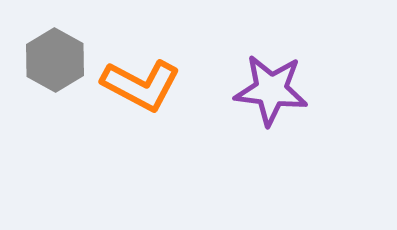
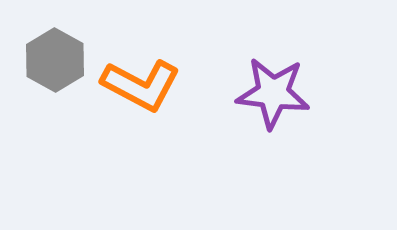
purple star: moved 2 px right, 3 px down
